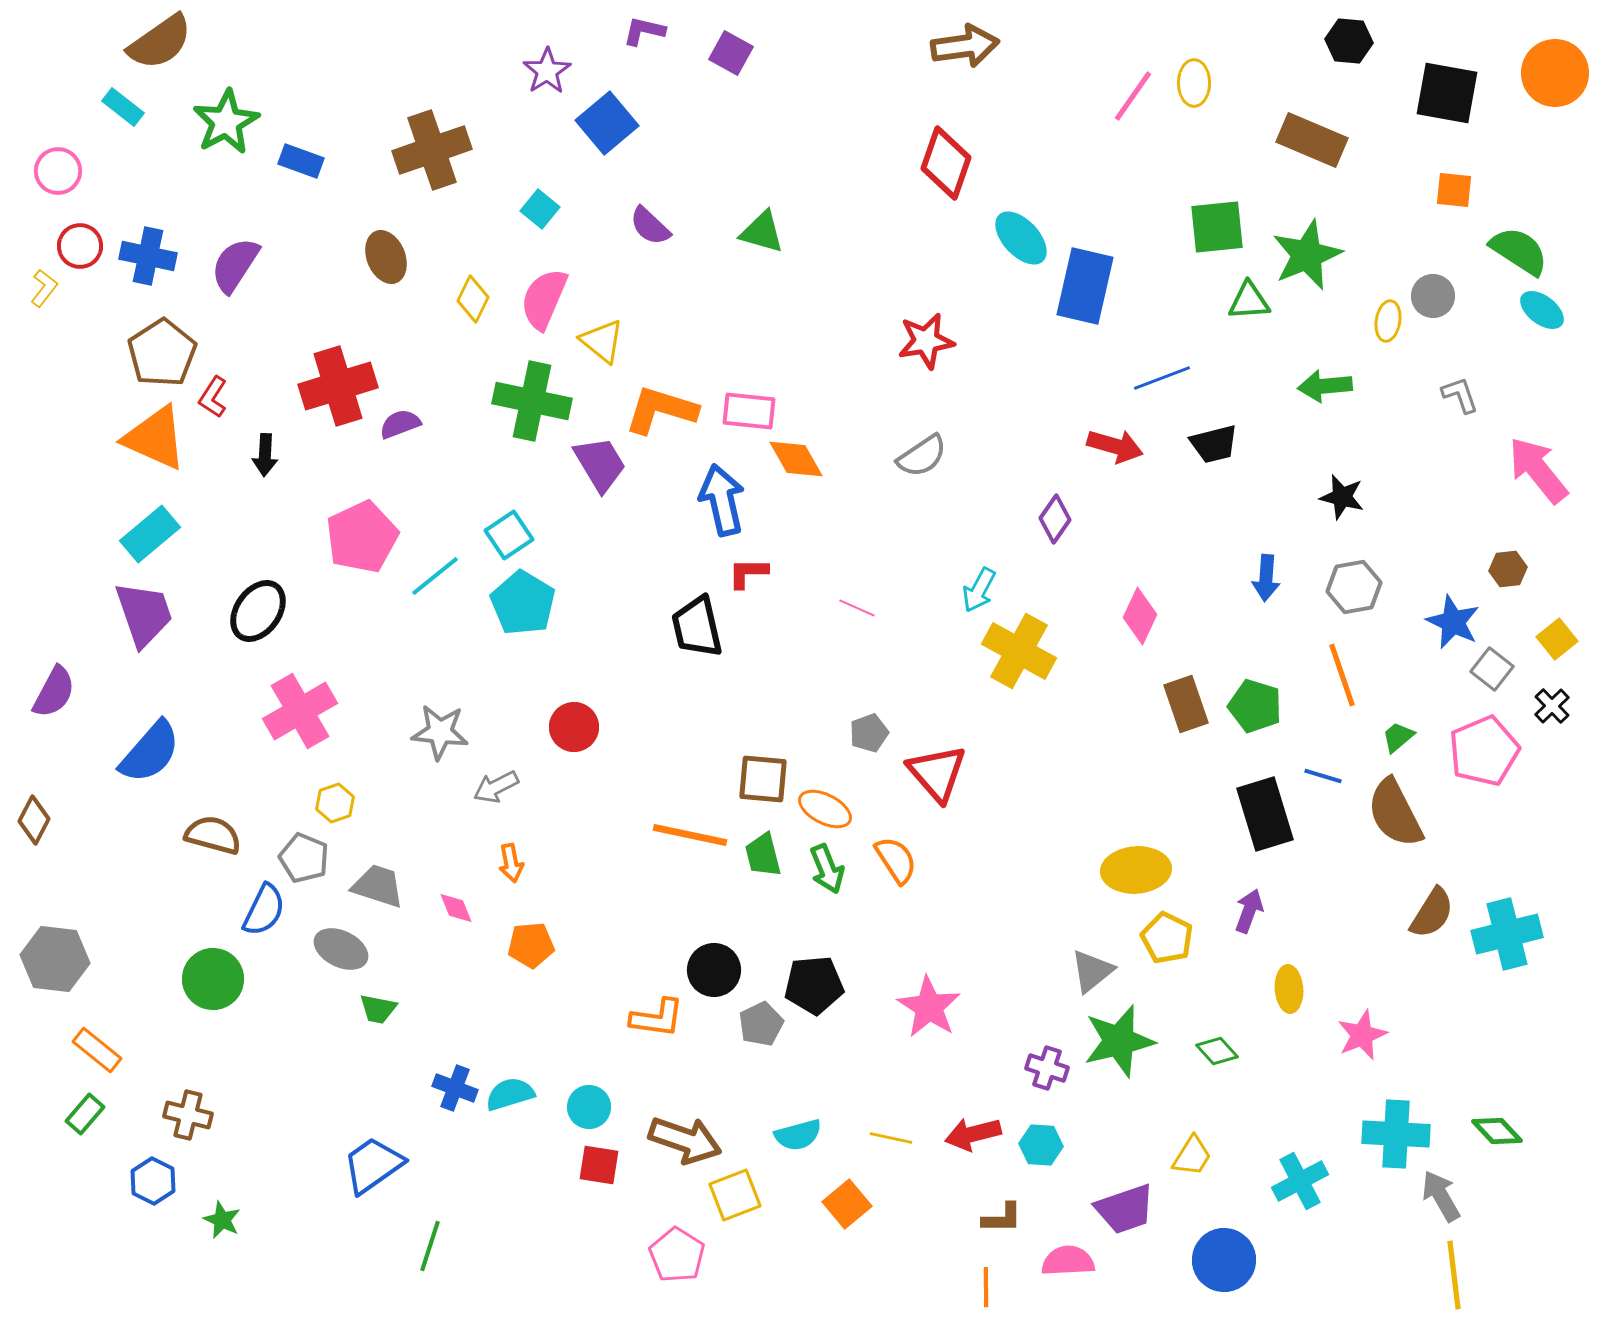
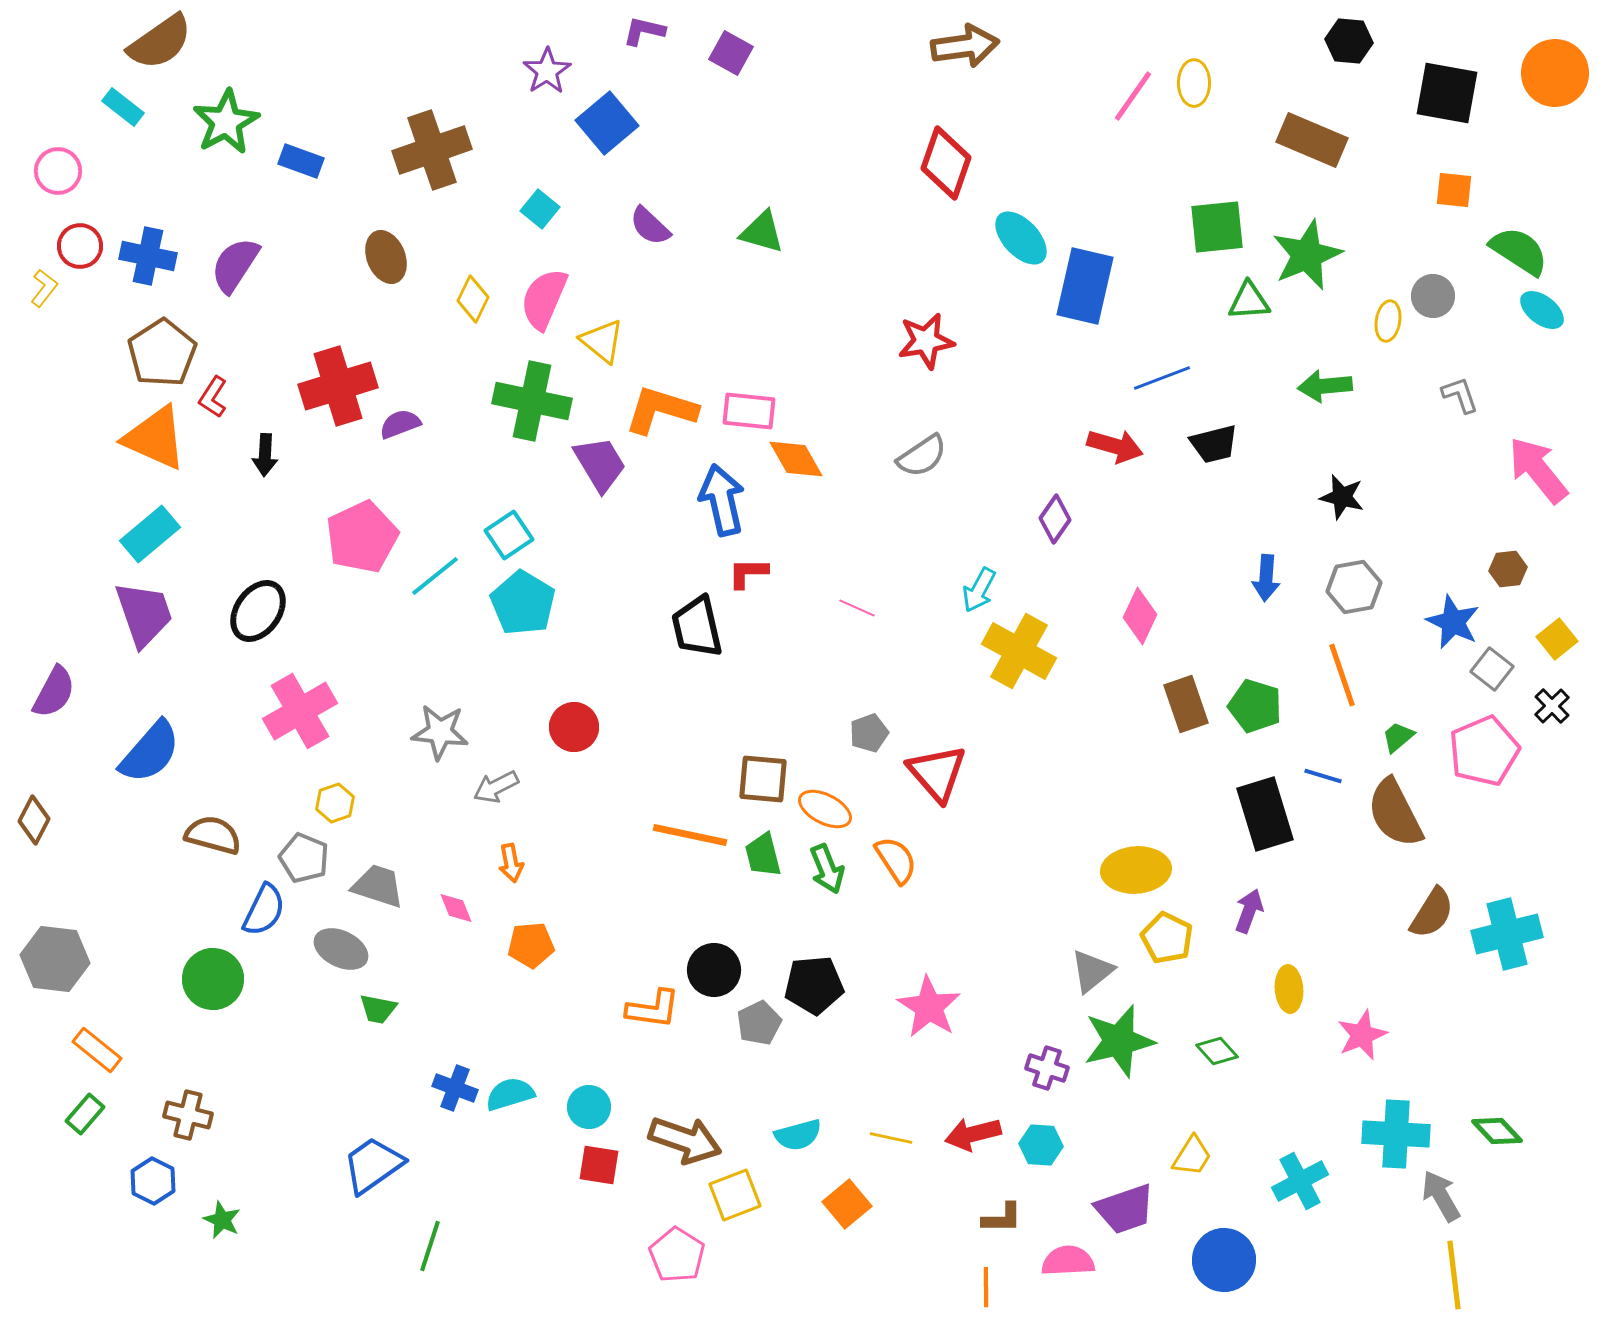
orange L-shape at (657, 1018): moved 4 px left, 9 px up
gray pentagon at (761, 1024): moved 2 px left, 1 px up
